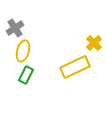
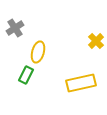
yellow cross: moved 2 px right, 2 px up
yellow ellipse: moved 15 px right, 1 px down
yellow rectangle: moved 6 px right, 16 px down; rotated 12 degrees clockwise
